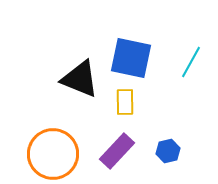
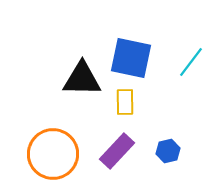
cyan line: rotated 8 degrees clockwise
black triangle: moved 2 px right; rotated 21 degrees counterclockwise
